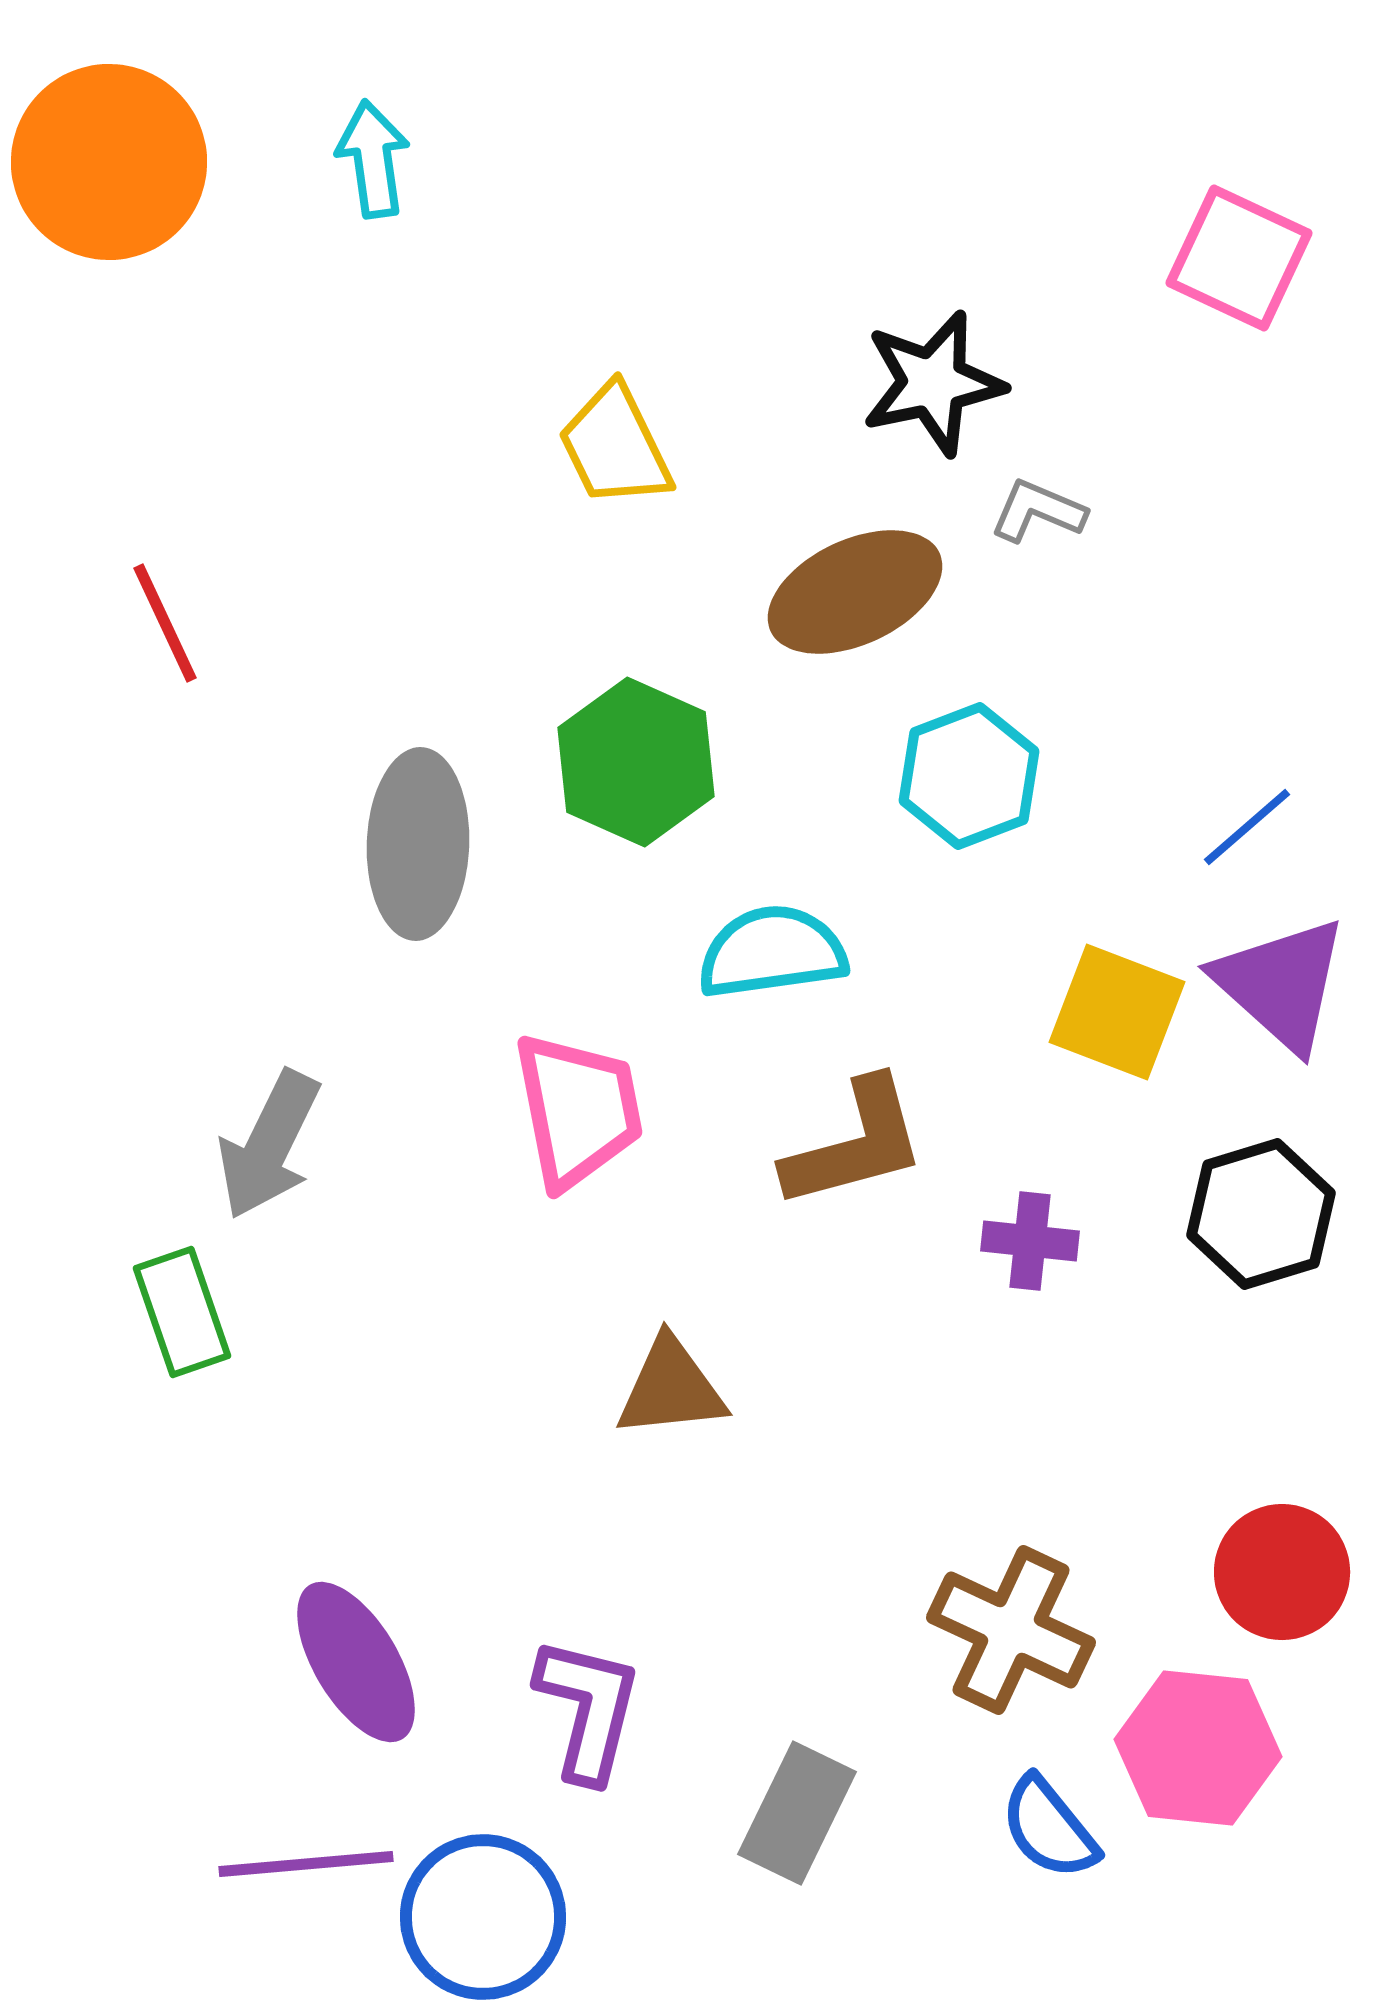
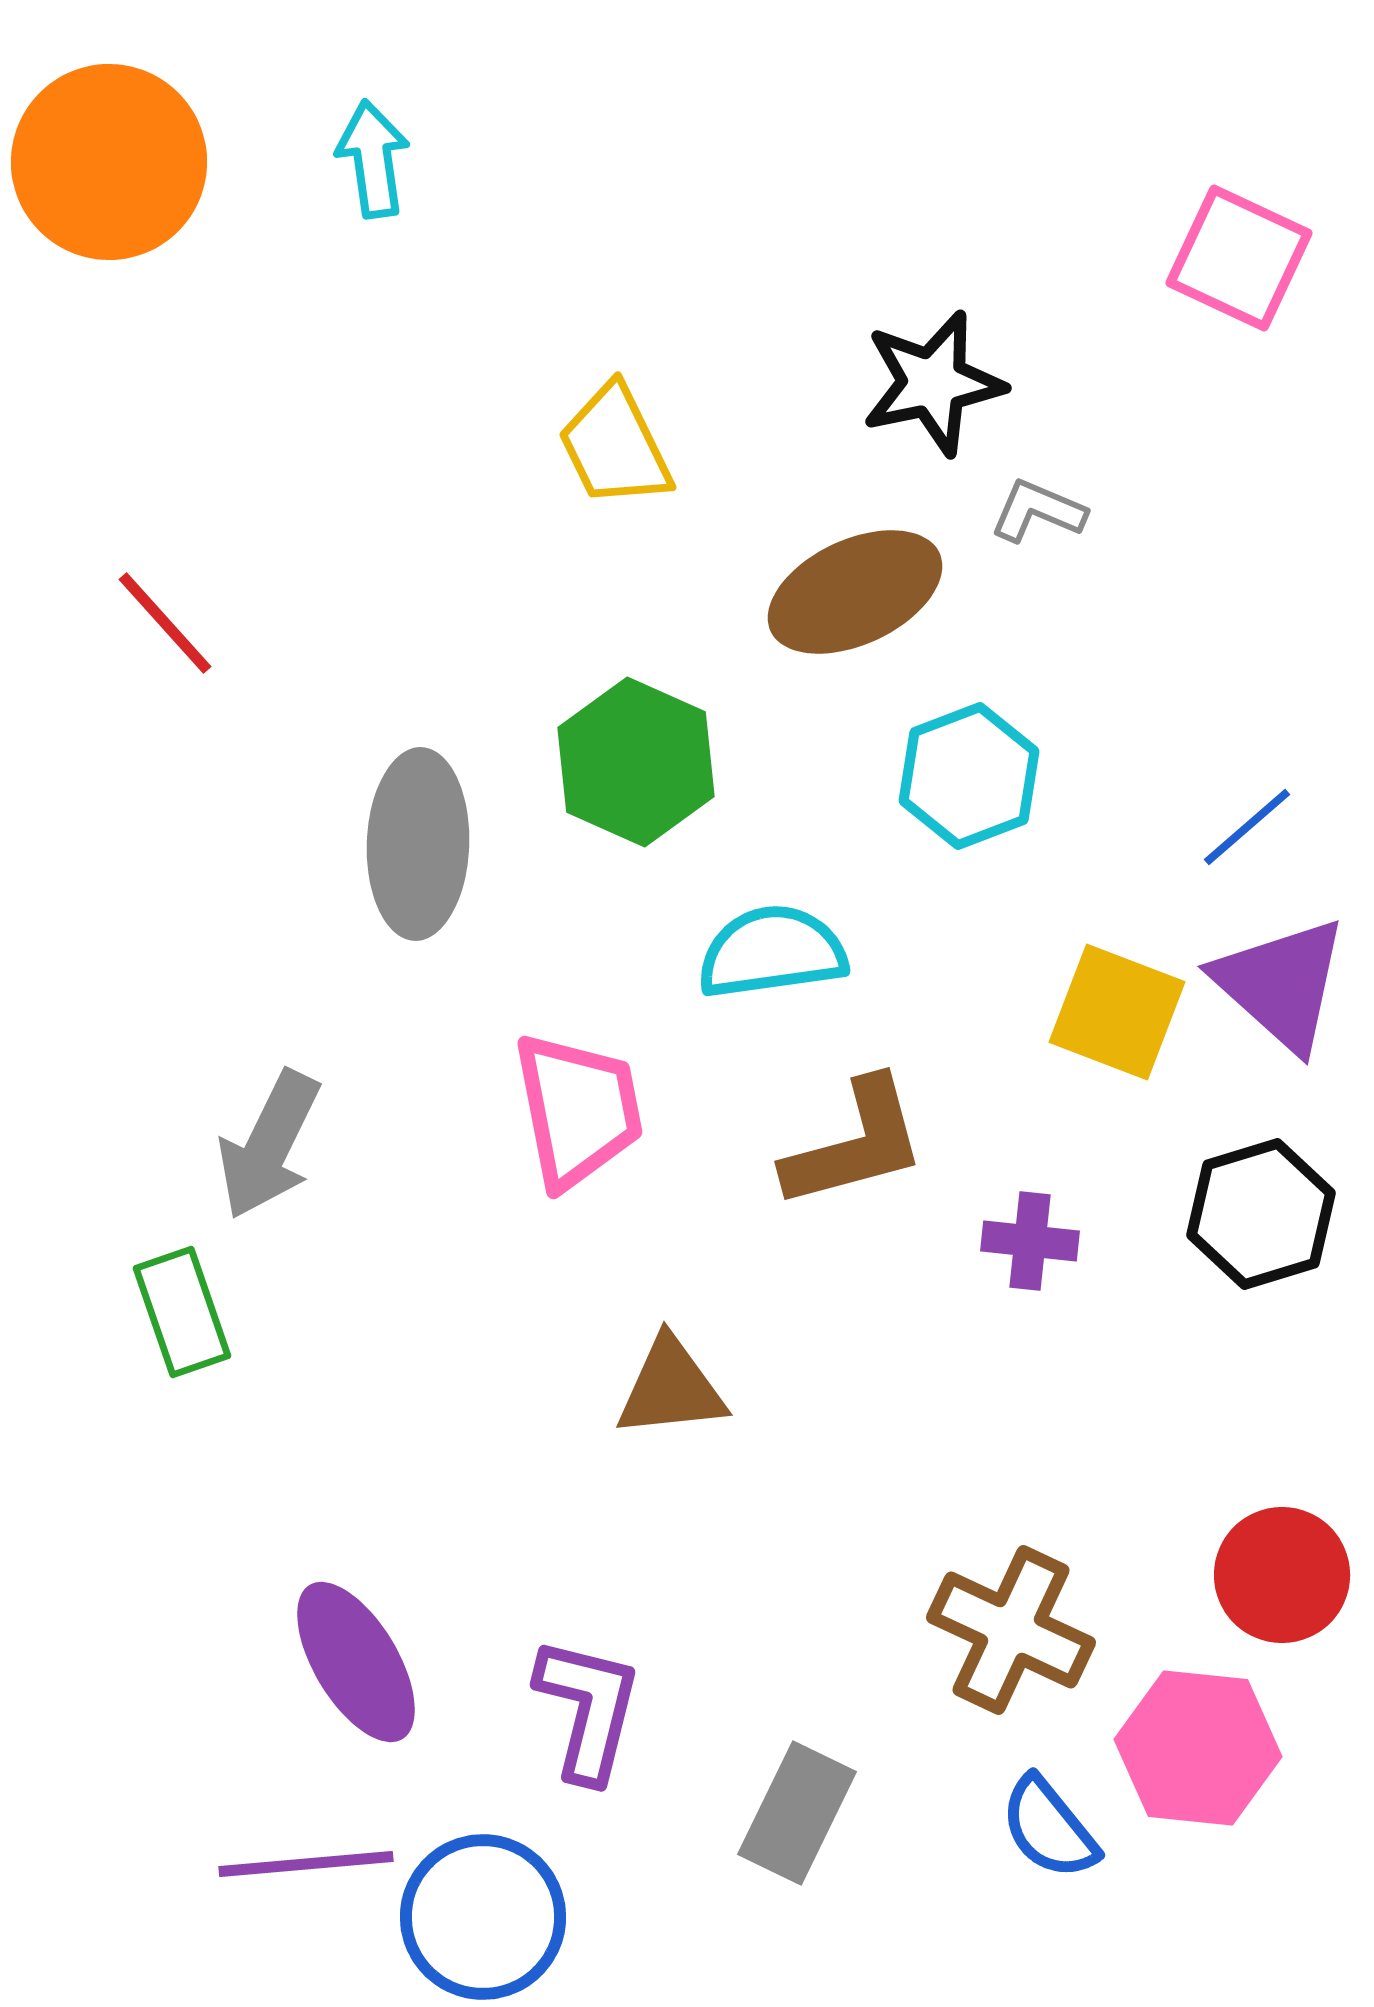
red line: rotated 17 degrees counterclockwise
red circle: moved 3 px down
